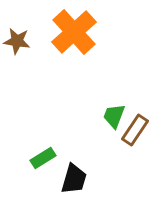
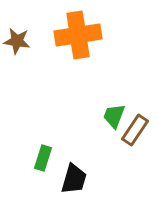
orange cross: moved 4 px right, 3 px down; rotated 33 degrees clockwise
green rectangle: rotated 40 degrees counterclockwise
